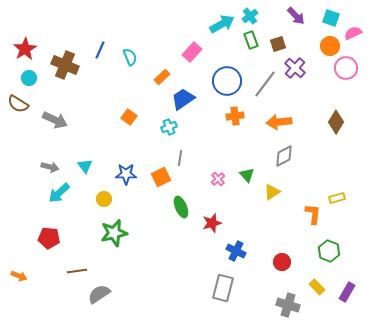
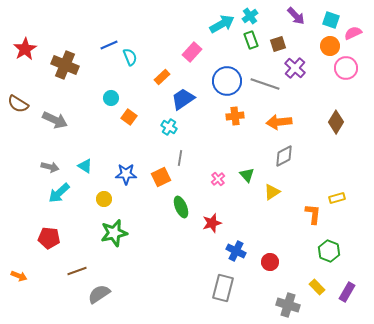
cyan square at (331, 18): moved 2 px down
blue line at (100, 50): moved 9 px right, 5 px up; rotated 42 degrees clockwise
cyan circle at (29, 78): moved 82 px right, 20 px down
gray line at (265, 84): rotated 72 degrees clockwise
cyan cross at (169, 127): rotated 35 degrees counterclockwise
cyan triangle at (85, 166): rotated 21 degrees counterclockwise
red circle at (282, 262): moved 12 px left
brown line at (77, 271): rotated 12 degrees counterclockwise
